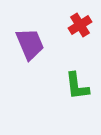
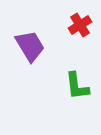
purple trapezoid: moved 2 px down; rotated 8 degrees counterclockwise
